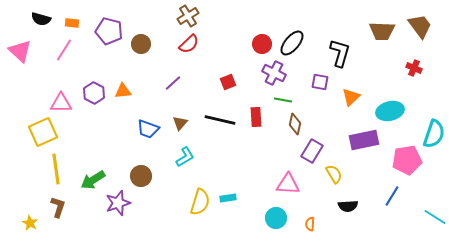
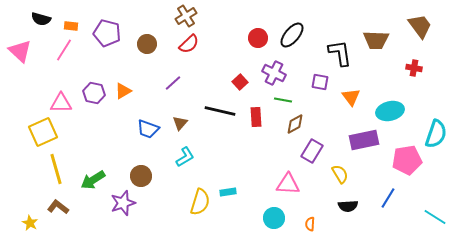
brown cross at (188, 16): moved 2 px left
orange rectangle at (72, 23): moved 1 px left, 3 px down
purple pentagon at (109, 31): moved 2 px left, 2 px down
brown trapezoid at (382, 31): moved 6 px left, 9 px down
black ellipse at (292, 43): moved 8 px up
brown circle at (141, 44): moved 6 px right
red circle at (262, 44): moved 4 px left, 6 px up
black L-shape at (340, 53): rotated 24 degrees counterclockwise
red cross at (414, 68): rotated 14 degrees counterclockwise
red square at (228, 82): moved 12 px right; rotated 21 degrees counterclockwise
orange triangle at (123, 91): rotated 24 degrees counterclockwise
purple hexagon at (94, 93): rotated 15 degrees counterclockwise
orange triangle at (351, 97): rotated 24 degrees counterclockwise
black line at (220, 120): moved 9 px up
brown diamond at (295, 124): rotated 50 degrees clockwise
cyan semicircle at (434, 134): moved 2 px right
yellow line at (56, 169): rotated 8 degrees counterclockwise
yellow semicircle at (334, 174): moved 6 px right
blue line at (392, 196): moved 4 px left, 2 px down
cyan rectangle at (228, 198): moved 6 px up
purple star at (118, 203): moved 5 px right
brown L-shape at (58, 207): rotated 70 degrees counterclockwise
cyan circle at (276, 218): moved 2 px left
